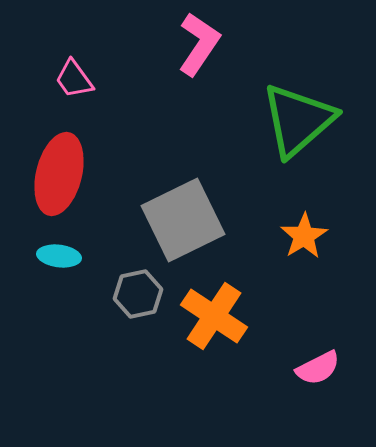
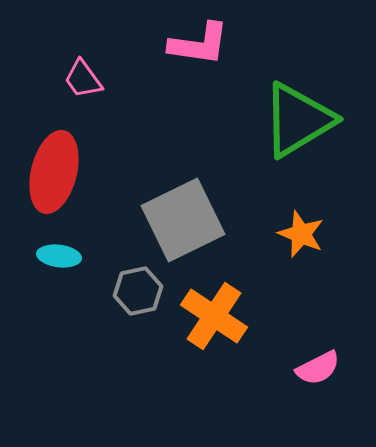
pink L-shape: rotated 64 degrees clockwise
pink trapezoid: moved 9 px right
green triangle: rotated 10 degrees clockwise
red ellipse: moved 5 px left, 2 px up
orange star: moved 3 px left, 2 px up; rotated 18 degrees counterclockwise
gray hexagon: moved 3 px up
